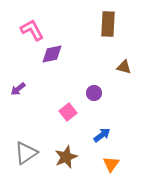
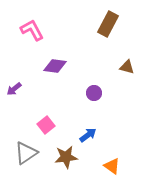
brown rectangle: rotated 25 degrees clockwise
purple diamond: moved 3 px right, 12 px down; rotated 20 degrees clockwise
brown triangle: moved 3 px right
purple arrow: moved 4 px left
pink square: moved 22 px left, 13 px down
blue arrow: moved 14 px left
brown star: rotated 15 degrees clockwise
orange triangle: moved 1 px right, 2 px down; rotated 30 degrees counterclockwise
